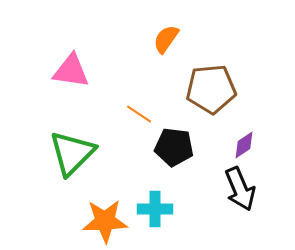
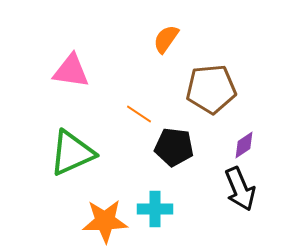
green triangle: rotated 21 degrees clockwise
